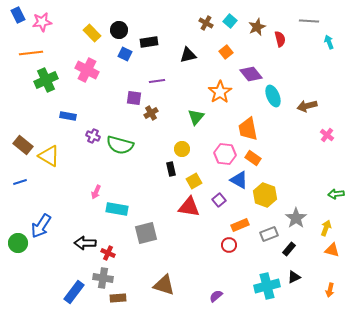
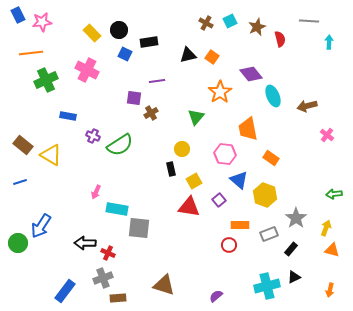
cyan square at (230, 21): rotated 24 degrees clockwise
cyan arrow at (329, 42): rotated 24 degrees clockwise
orange square at (226, 52): moved 14 px left, 5 px down; rotated 16 degrees counterclockwise
green semicircle at (120, 145): rotated 48 degrees counterclockwise
yellow triangle at (49, 156): moved 2 px right, 1 px up
orange rectangle at (253, 158): moved 18 px right
blue triangle at (239, 180): rotated 12 degrees clockwise
green arrow at (336, 194): moved 2 px left
orange rectangle at (240, 225): rotated 24 degrees clockwise
gray square at (146, 233): moved 7 px left, 5 px up; rotated 20 degrees clockwise
black rectangle at (289, 249): moved 2 px right
gray cross at (103, 278): rotated 30 degrees counterclockwise
blue rectangle at (74, 292): moved 9 px left, 1 px up
